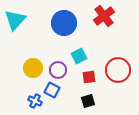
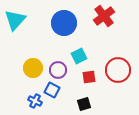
black square: moved 4 px left, 3 px down
